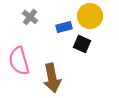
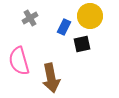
gray cross: moved 1 px down; rotated 21 degrees clockwise
blue rectangle: rotated 49 degrees counterclockwise
black square: rotated 36 degrees counterclockwise
brown arrow: moved 1 px left
